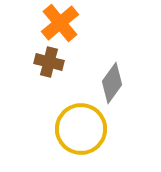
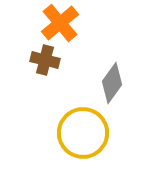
brown cross: moved 4 px left, 2 px up
yellow circle: moved 2 px right, 4 px down
